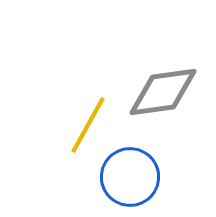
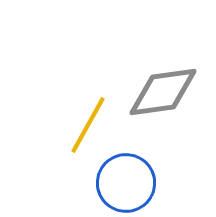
blue circle: moved 4 px left, 6 px down
